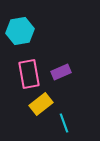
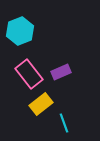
cyan hexagon: rotated 12 degrees counterclockwise
pink rectangle: rotated 28 degrees counterclockwise
